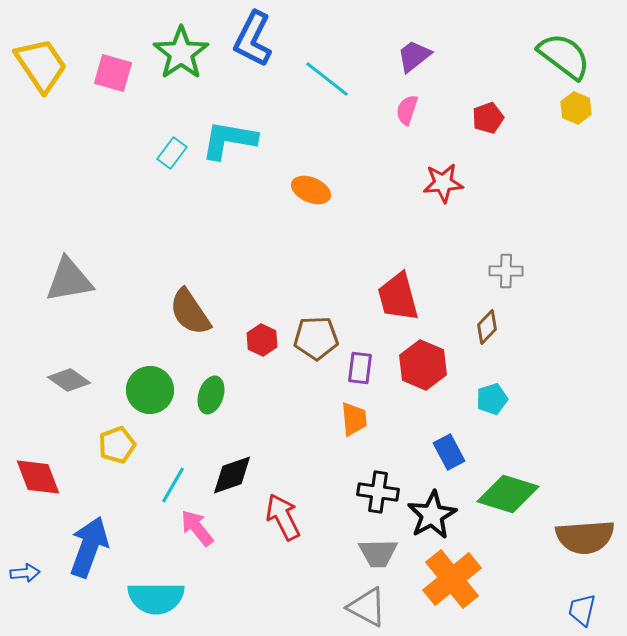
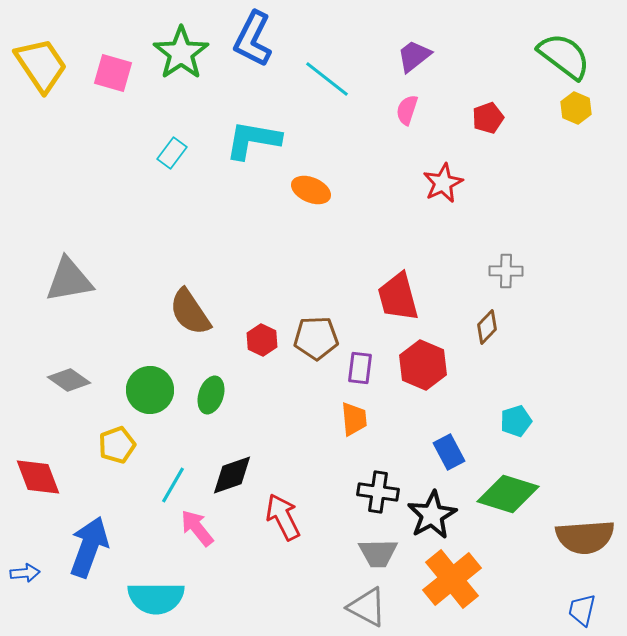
cyan L-shape at (229, 140): moved 24 px right
red star at (443, 183): rotated 21 degrees counterclockwise
cyan pentagon at (492, 399): moved 24 px right, 22 px down
